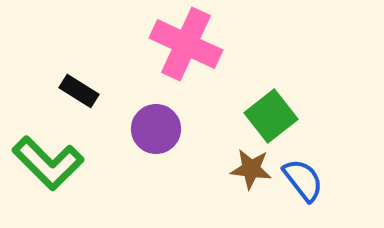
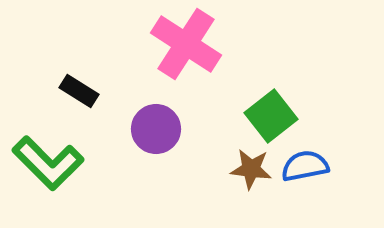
pink cross: rotated 8 degrees clockwise
blue semicircle: moved 2 px right, 14 px up; rotated 63 degrees counterclockwise
